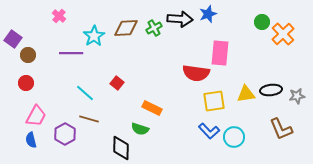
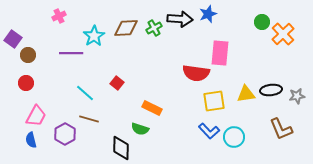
pink cross: rotated 24 degrees clockwise
